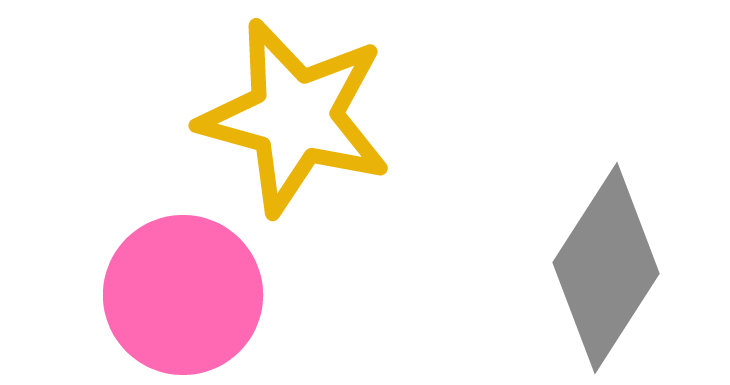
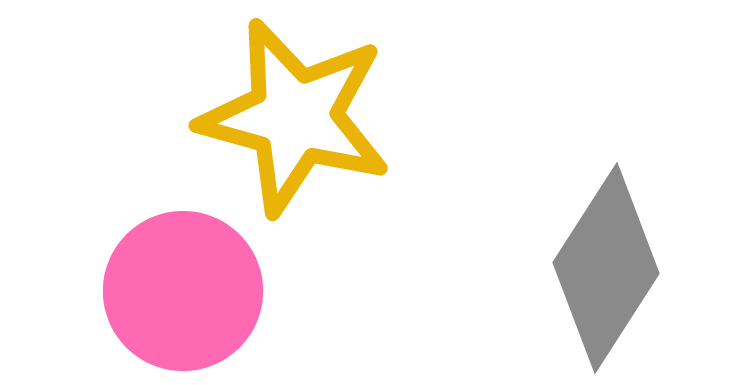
pink circle: moved 4 px up
